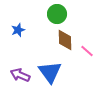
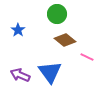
blue star: rotated 16 degrees counterclockwise
brown diamond: rotated 50 degrees counterclockwise
pink line: moved 6 px down; rotated 16 degrees counterclockwise
